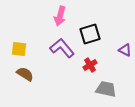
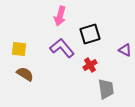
gray trapezoid: rotated 70 degrees clockwise
